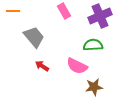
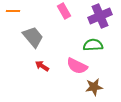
gray trapezoid: moved 1 px left
